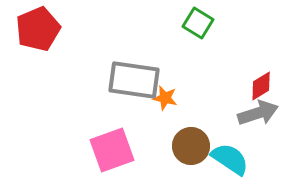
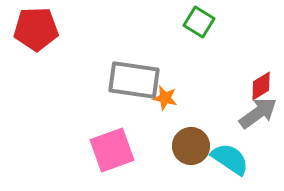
green square: moved 1 px right, 1 px up
red pentagon: moved 2 px left; rotated 21 degrees clockwise
gray arrow: rotated 18 degrees counterclockwise
